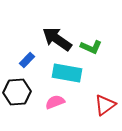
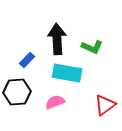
black arrow: rotated 52 degrees clockwise
green L-shape: moved 1 px right
